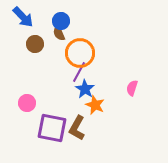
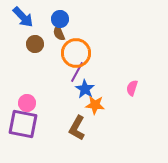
blue circle: moved 1 px left, 2 px up
orange circle: moved 4 px left
purple line: moved 2 px left
orange star: rotated 18 degrees counterclockwise
purple square: moved 29 px left, 4 px up
